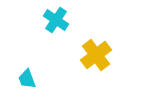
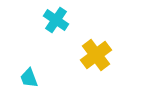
cyan trapezoid: moved 2 px right, 1 px up
